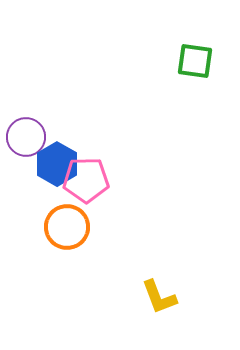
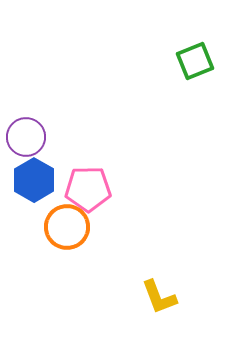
green square: rotated 30 degrees counterclockwise
blue hexagon: moved 23 px left, 16 px down
pink pentagon: moved 2 px right, 9 px down
